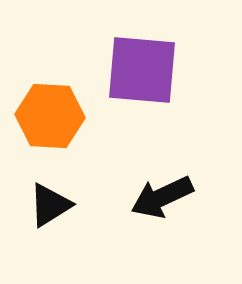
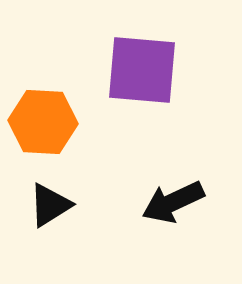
orange hexagon: moved 7 px left, 6 px down
black arrow: moved 11 px right, 5 px down
